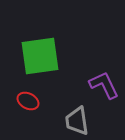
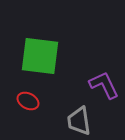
green square: rotated 15 degrees clockwise
gray trapezoid: moved 2 px right
